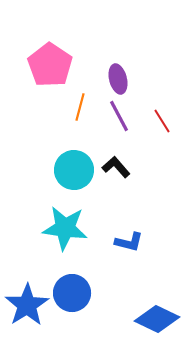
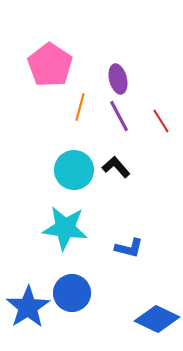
red line: moved 1 px left
blue L-shape: moved 6 px down
blue star: moved 1 px right, 2 px down
